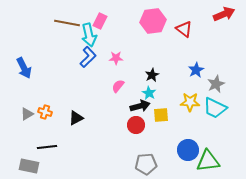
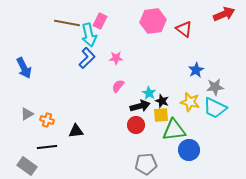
blue L-shape: moved 1 px left, 1 px down
black star: moved 10 px right, 26 px down; rotated 24 degrees counterclockwise
gray star: moved 1 px left, 3 px down; rotated 18 degrees clockwise
yellow star: rotated 12 degrees clockwise
orange cross: moved 2 px right, 8 px down
black triangle: moved 13 px down; rotated 21 degrees clockwise
blue circle: moved 1 px right
green triangle: moved 34 px left, 31 px up
gray rectangle: moved 2 px left; rotated 24 degrees clockwise
